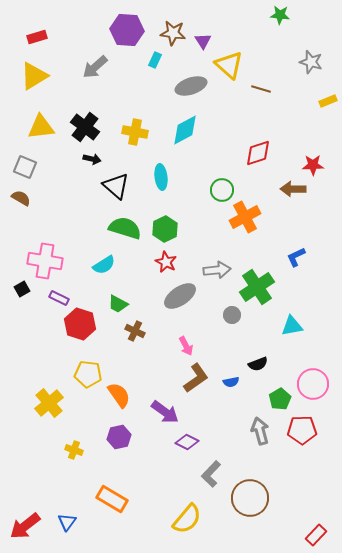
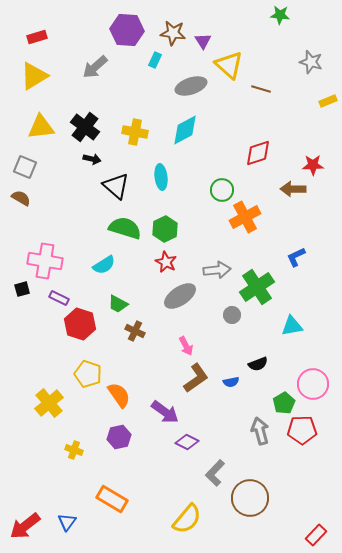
black square at (22, 289): rotated 14 degrees clockwise
yellow pentagon at (88, 374): rotated 12 degrees clockwise
green pentagon at (280, 399): moved 4 px right, 4 px down
gray L-shape at (211, 474): moved 4 px right, 1 px up
